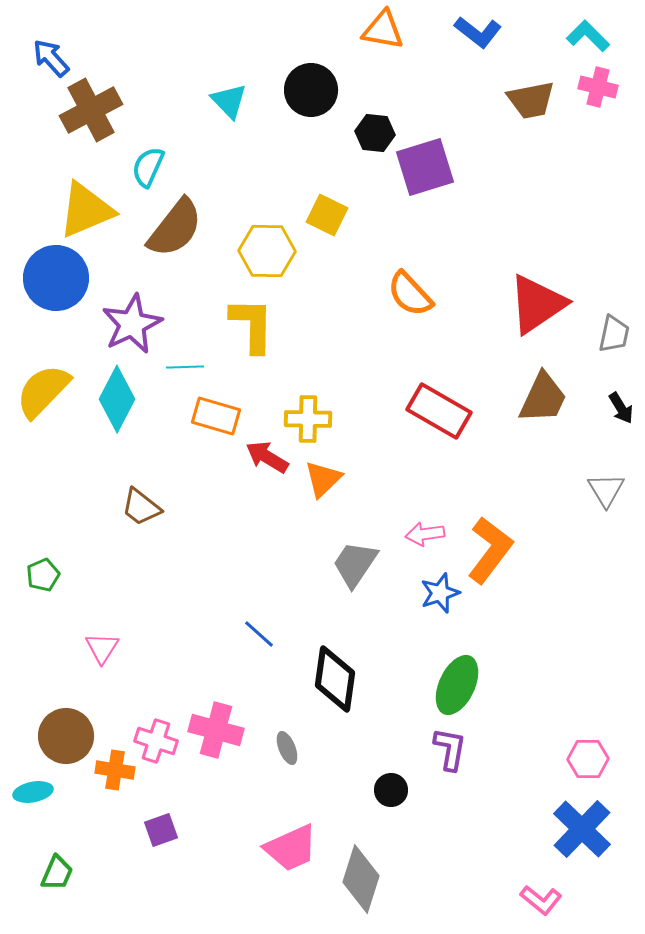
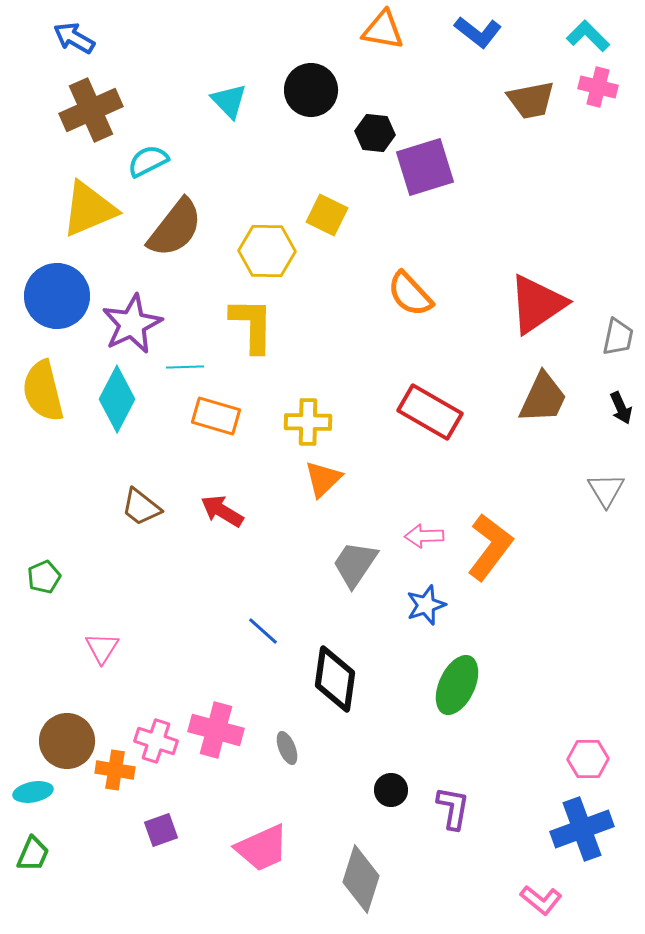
blue arrow at (51, 58): moved 23 px right, 20 px up; rotated 18 degrees counterclockwise
brown cross at (91, 110): rotated 4 degrees clockwise
cyan semicircle at (148, 167): moved 6 px up; rotated 39 degrees clockwise
yellow triangle at (86, 210): moved 3 px right, 1 px up
blue circle at (56, 278): moved 1 px right, 18 px down
gray trapezoid at (614, 334): moved 4 px right, 3 px down
yellow semicircle at (43, 391): rotated 58 degrees counterclockwise
black arrow at (621, 408): rotated 8 degrees clockwise
red rectangle at (439, 411): moved 9 px left, 1 px down
yellow cross at (308, 419): moved 3 px down
red arrow at (267, 457): moved 45 px left, 54 px down
pink arrow at (425, 534): moved 1 px left, 2 px down; rotated 6 degrees clockwise
orange L-shape at (490, 550): moved 3 px up
green pentagon at (43, 575): moved 1 px right, 2 px down
blue star at (440, 593): moved 14 px left, 12 px down
blue line at (259, 634): moved 4 px right, 3 px up
brown circle at (66, 736): moved 1 px right, 5 px down
purple L-shape at (450, 749): moved 3 px right, 59 px down
blue cross at (582, 829): rotated 26 degrees clockwise
pink trapezoid at (291, 848): moved 29 px left
green trapezoid at (57, 873): moved 24 px left, 19 px up
